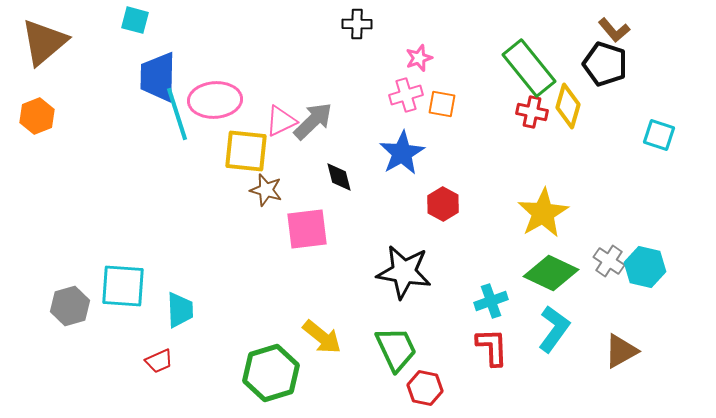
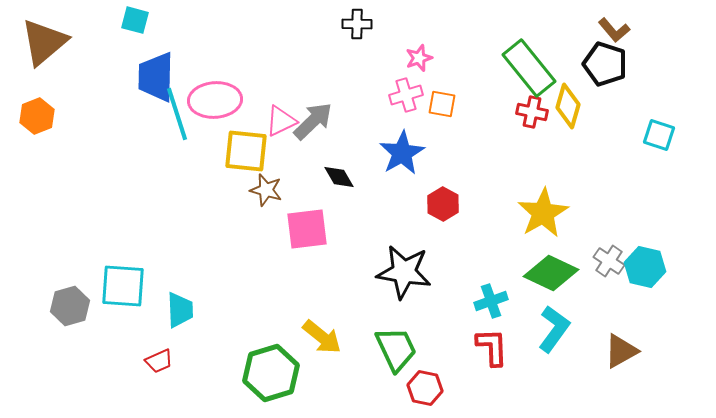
blue trapezoid at (158, 77): moved 2 px left
black diamond at (339, 177): rotated 16 degrees counterclockwise
